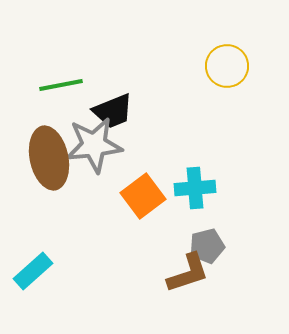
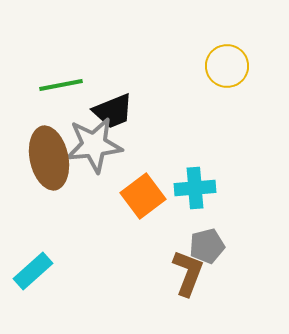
brown L-shape: rotated 51 degrees counterclockwise
